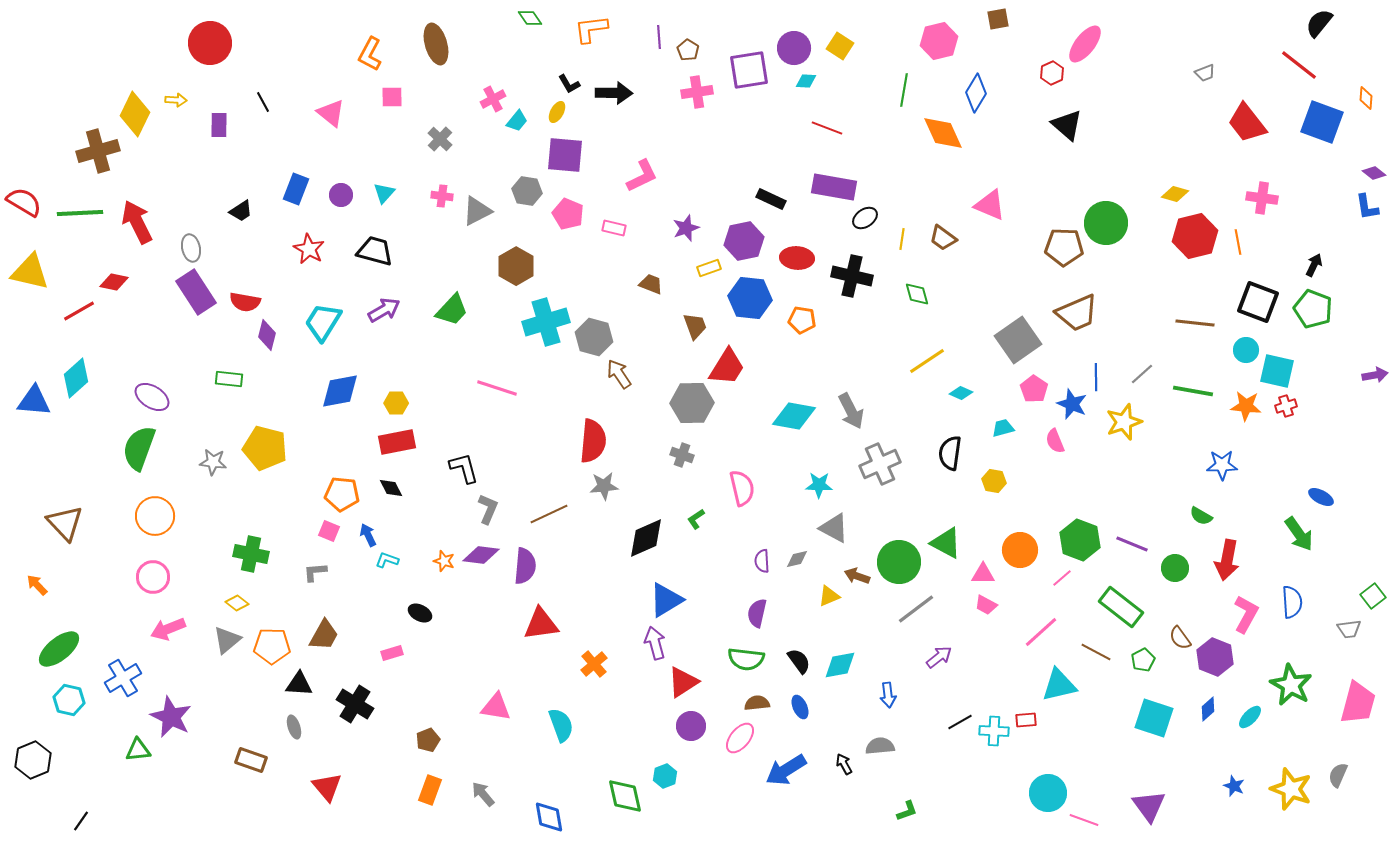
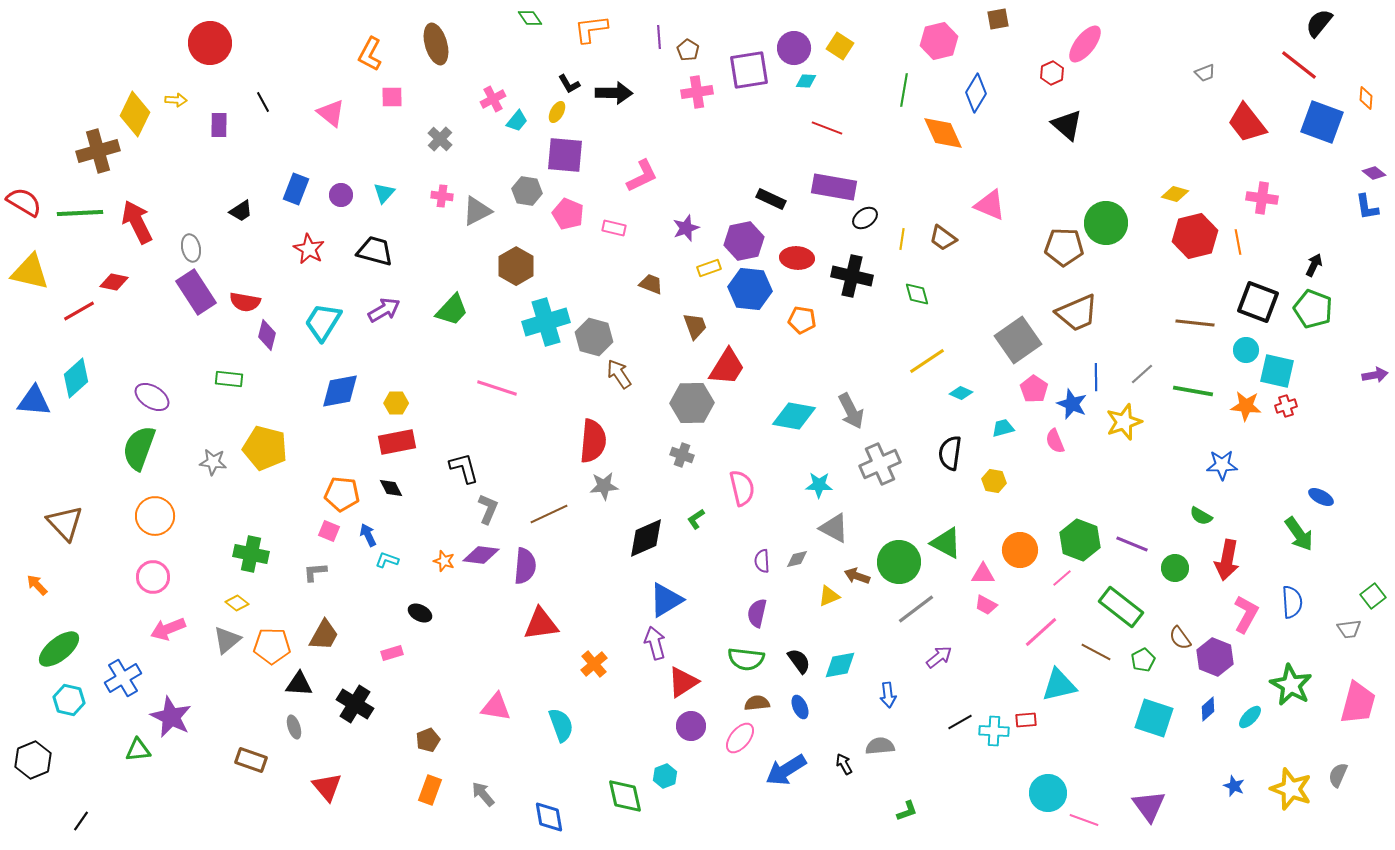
blue hexagon at (750, 298): moved 9 px up
